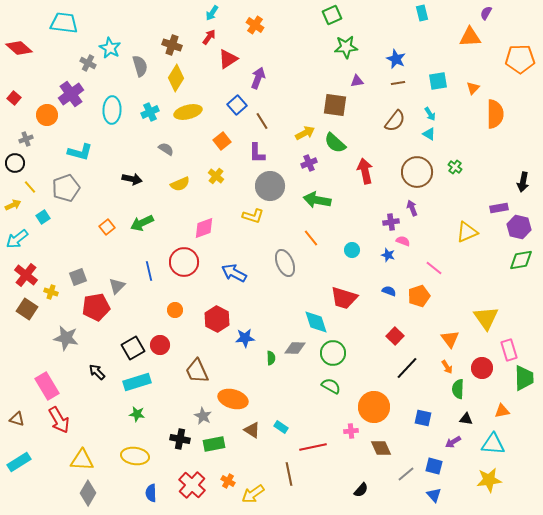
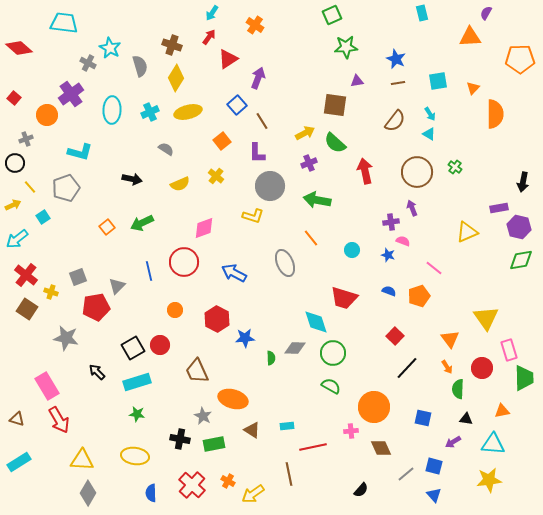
cyan rectangle at (281, 427): moved 6 px right, 1 px up; rotated 40 degrees counterclockwise
